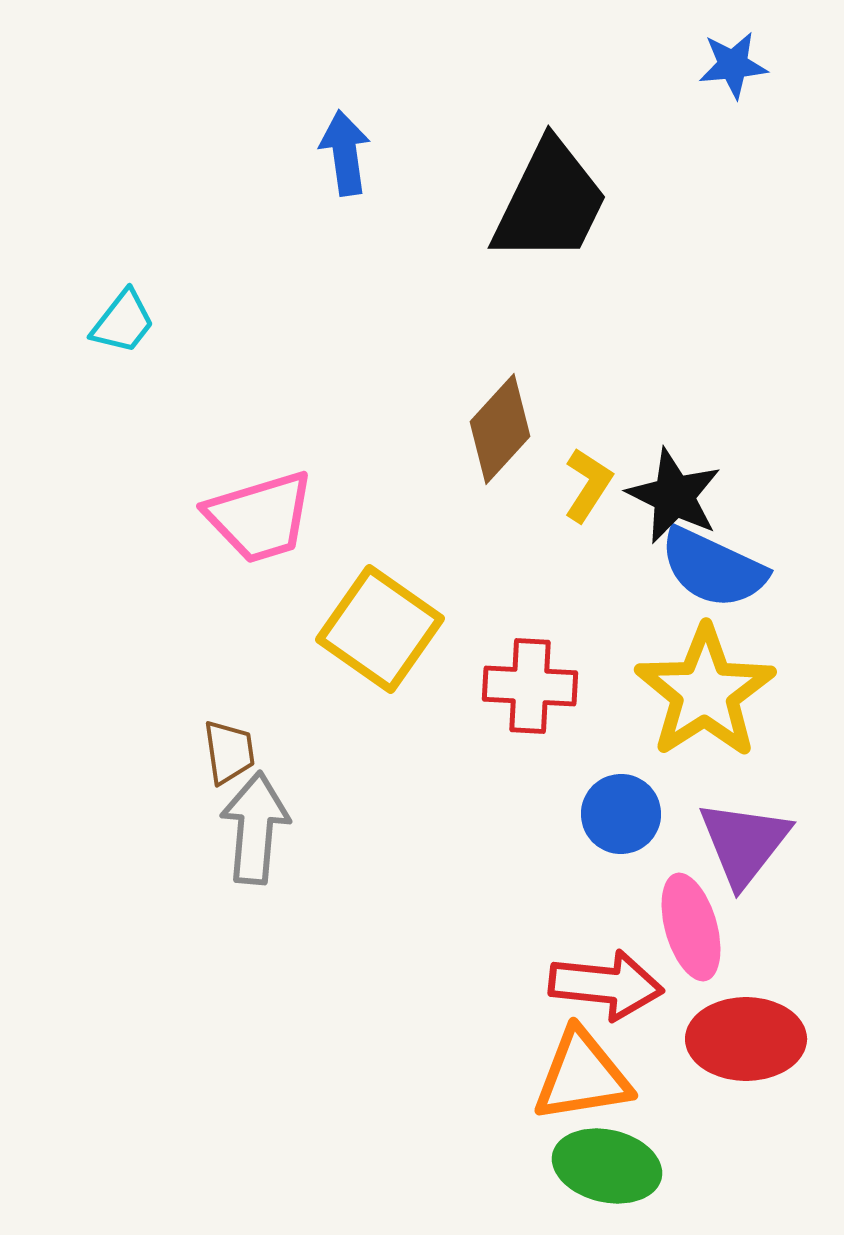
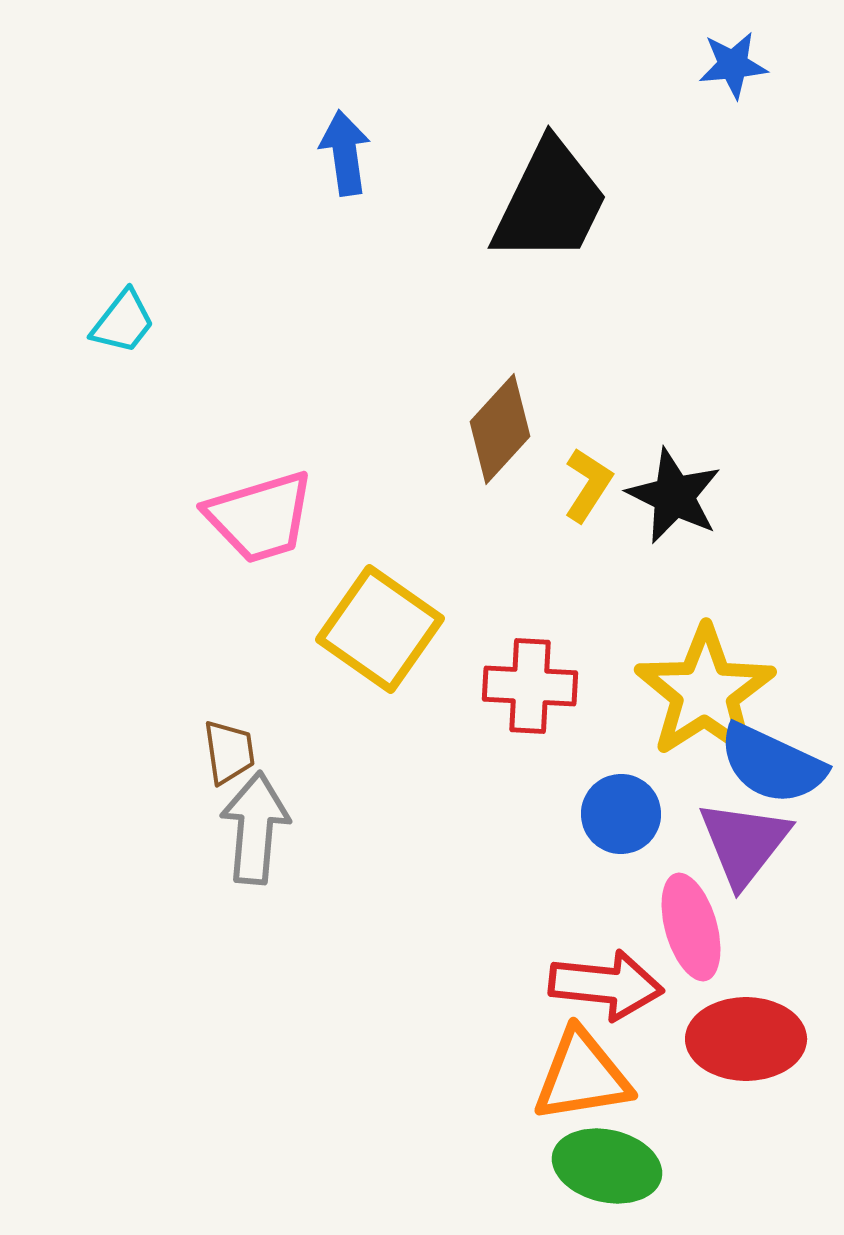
blue semicircle: moved 59 px right, 196 px down
